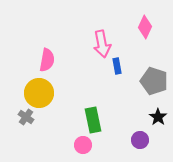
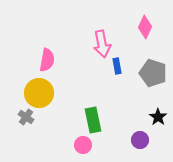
gray pentagon: moved 1 px left, 8 px up
